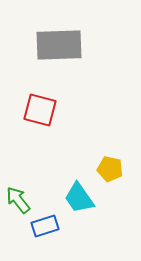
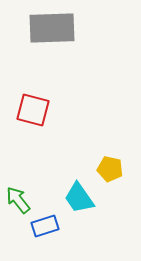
gray rectangle: moved 7 px left, 17 px up
red square: moved 7 px left
